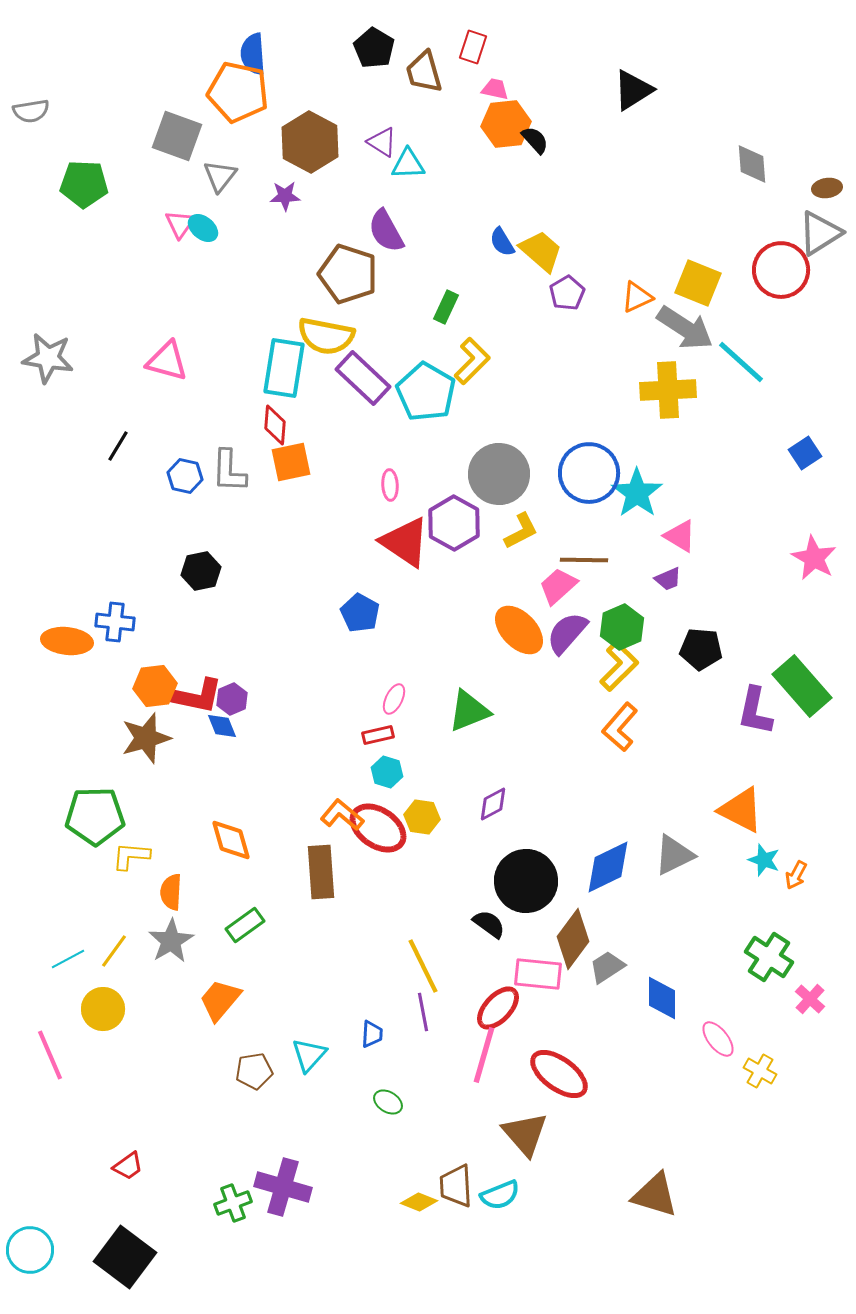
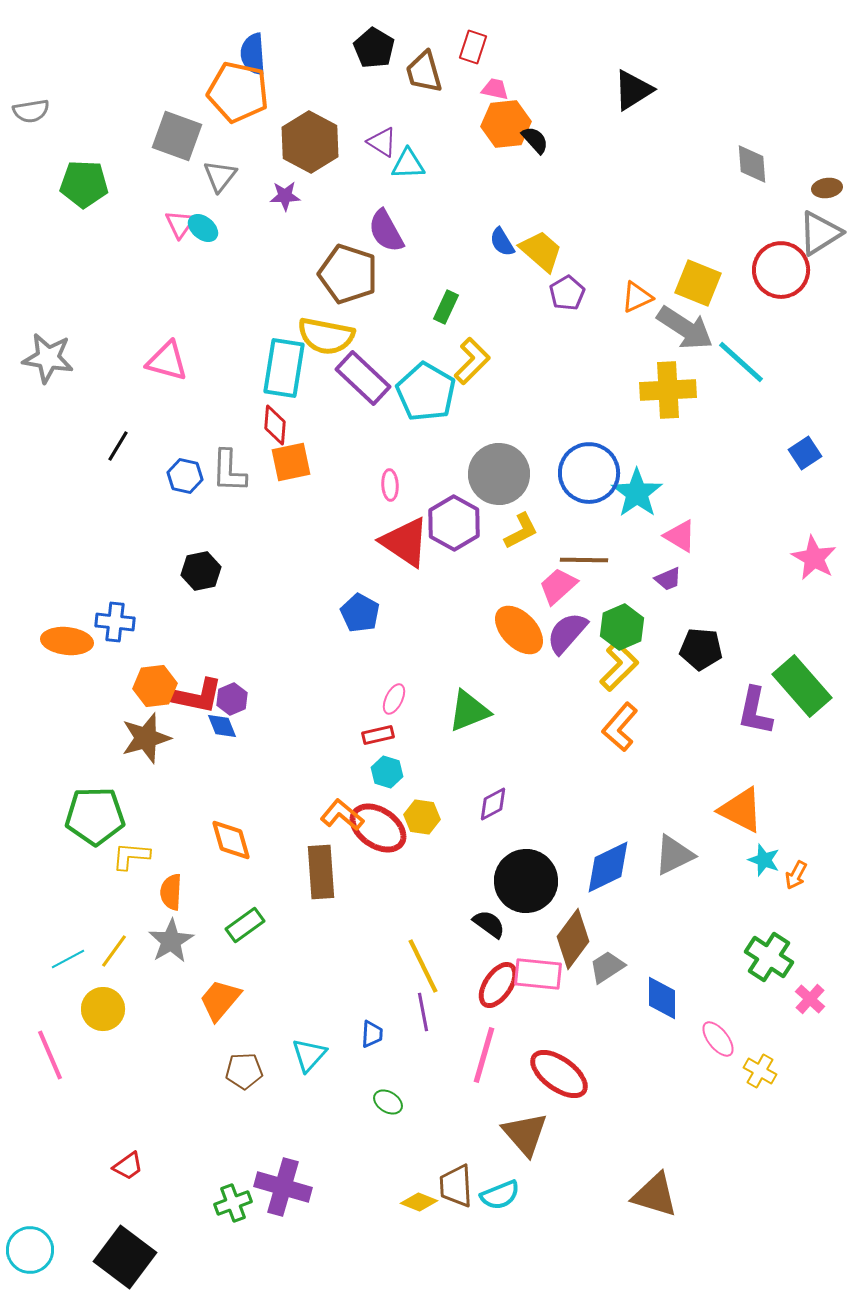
red ellipse at (498, 1008): moved 23 px up; rotated 9 degrees counterclockwise
brown pentagon at (254, 1071): moved 10 px left; rotated 6 degrees clockwise
